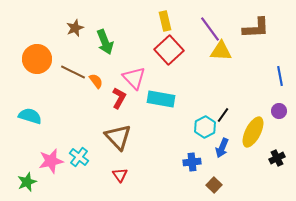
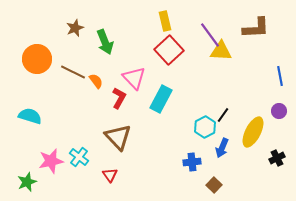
purple line: moved 6 px down
cyan rectangle: rotated 72 degrees counterclockwise
red triangle: moved 10 px left
